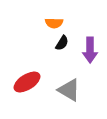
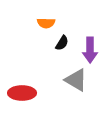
orange semicircle: moved 8 px left
red ellipse: moved 5 px left, 11 px down; rotated 32 degrees clockwise
gray triangle: moved 7 px right, 10 px up
